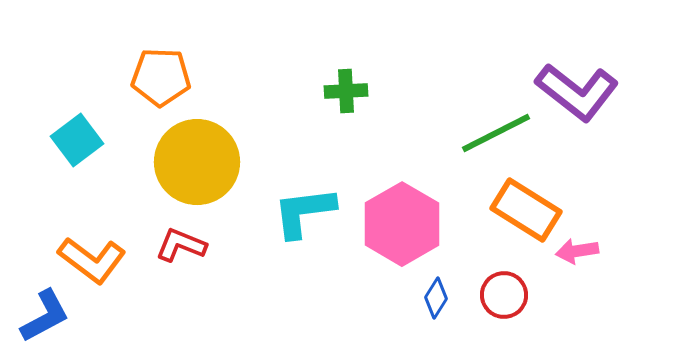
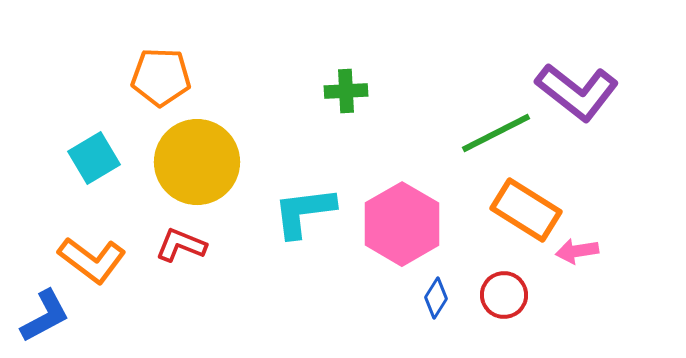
cyan square: moved 17 px right, 18 px down; rotated 6 degrees clockwise
